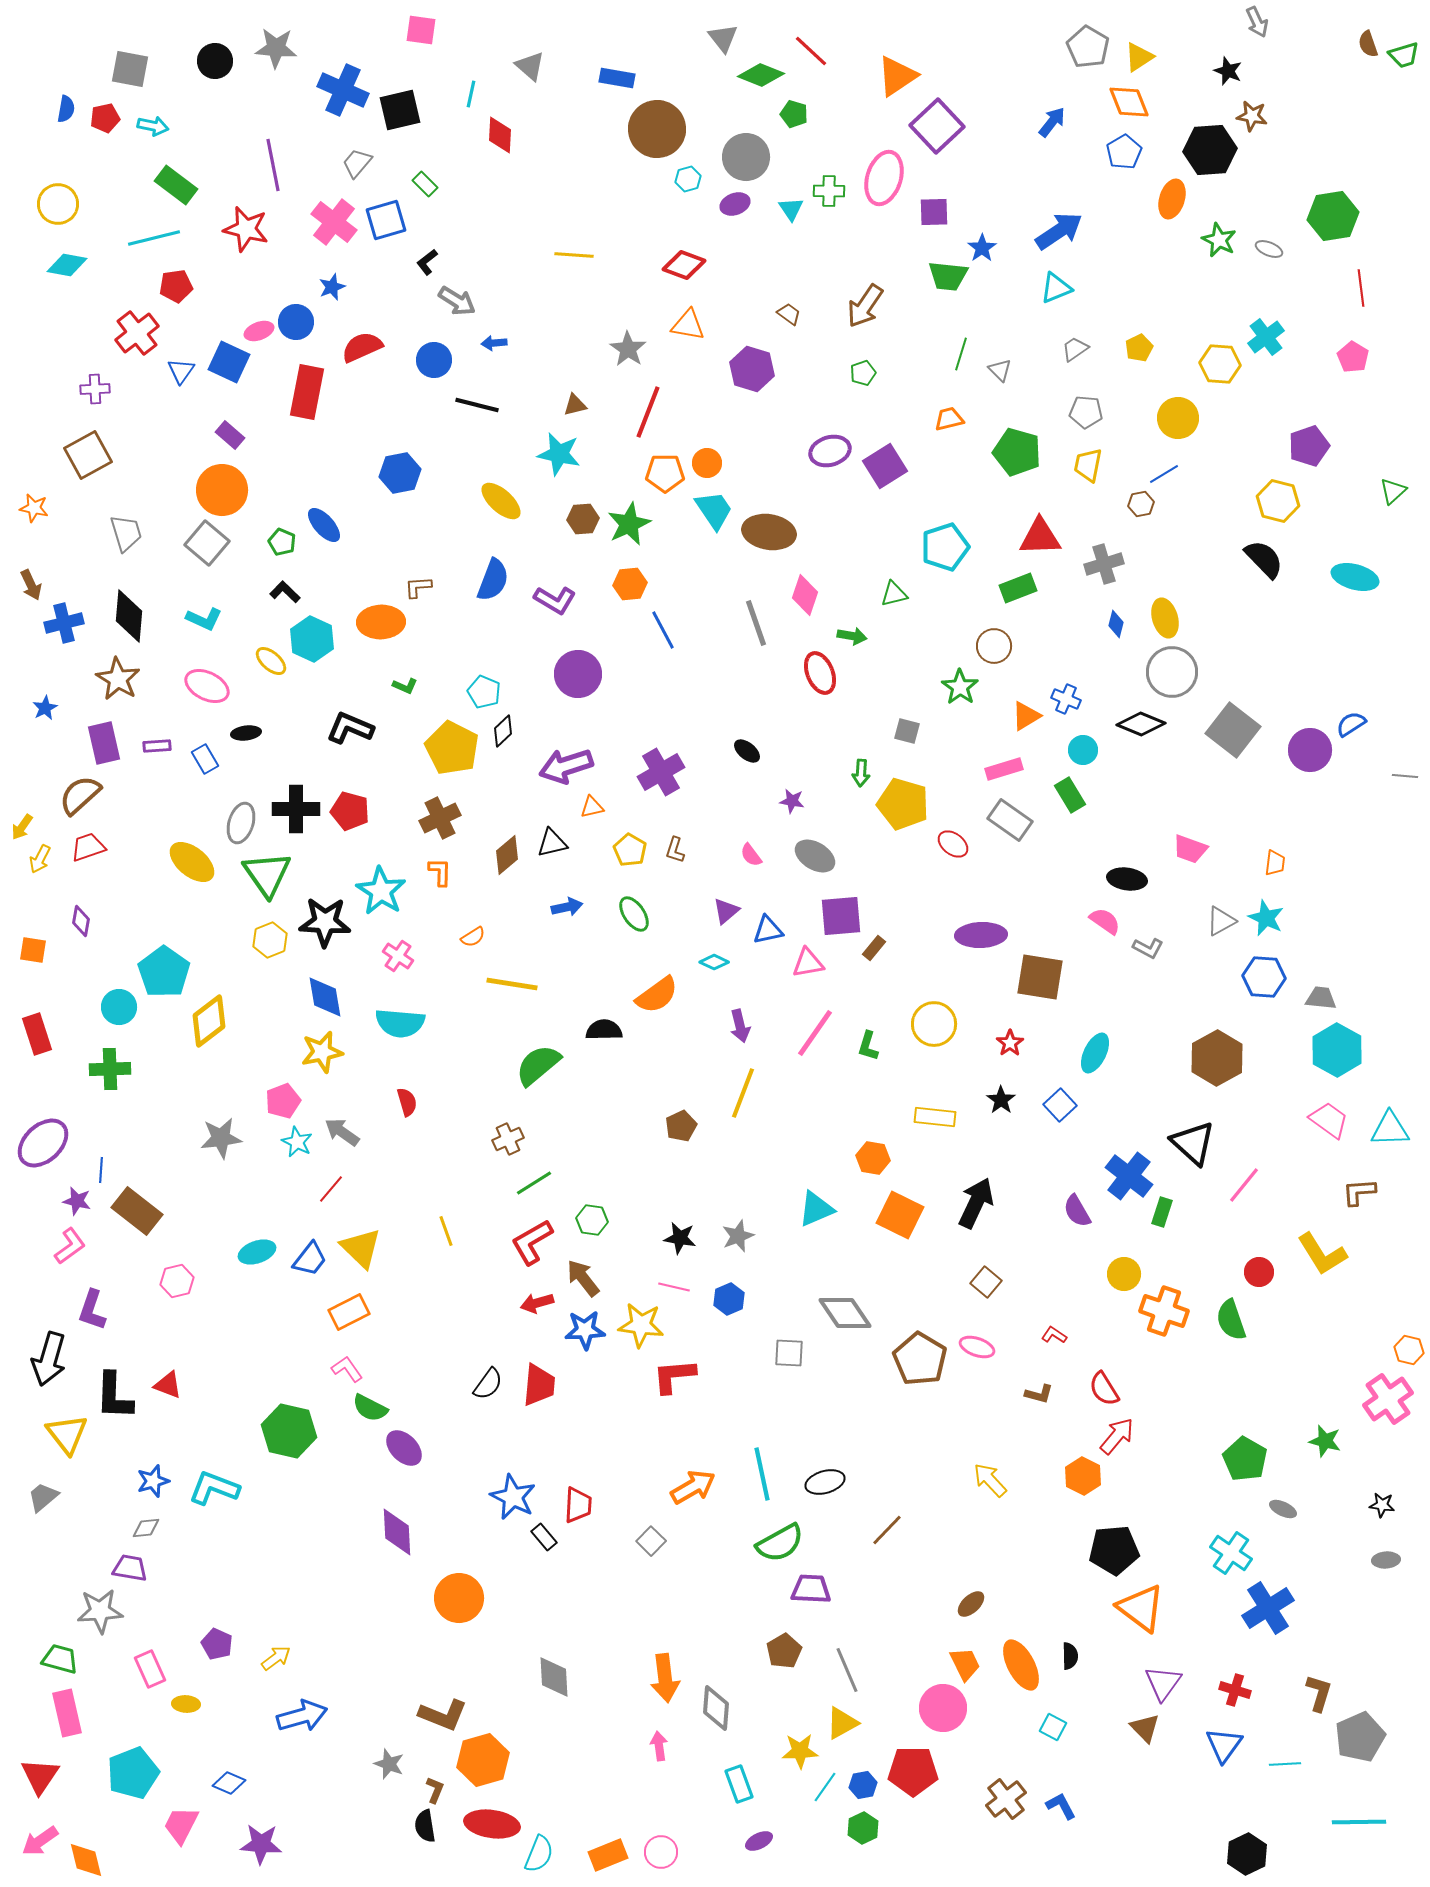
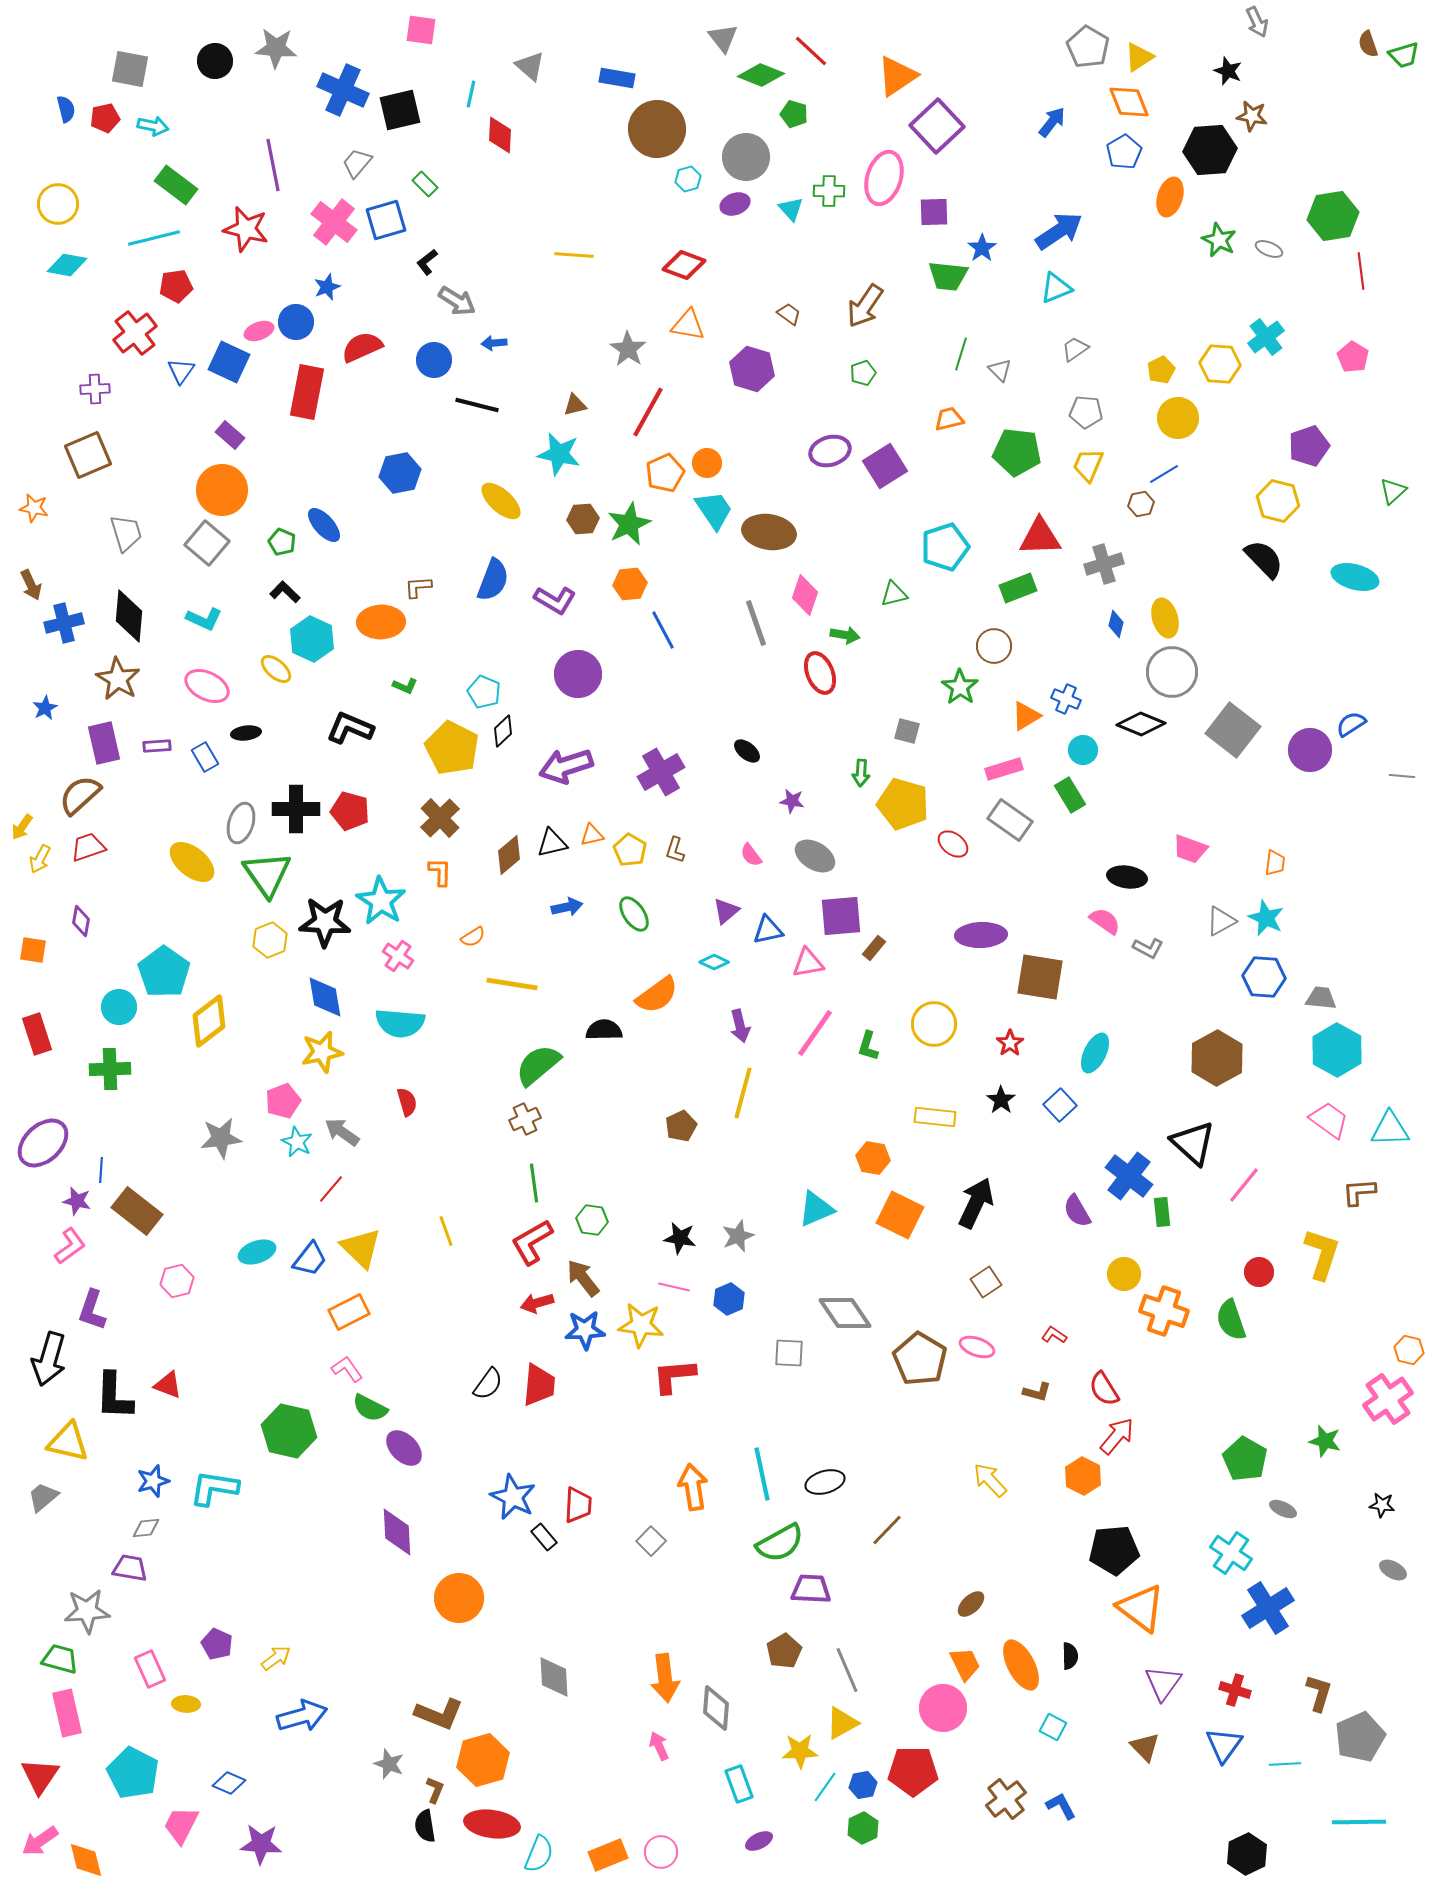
blue semicircle at (66, 109): rotated 24 degrees counterclockwise
orange ellipse at (1172, 199): moved 2 px left, 2 px up
cyan triangle at (791, 209): rotated 8 degrees counterclockwise
blue star at (332, 287): moved 5 px left
red line at (1361, 288): moved 17 px up
red cross at (137, 333): moved 2 px left
yellow pentagon at (1139, 348): moved 22 px right, 22 px down
red line at (648, 412): rotated 8 degrees clockwise
green pentagon at (1017, 452): rotated 9 degrees counterclockwise
brown square at (88, 455): rotated 6 degrees clockwise
yellow trapezoid at (1088, 465): rotated 12 degrees clockwise
orange pentagon at (665, 473): rotated 24 degrees counterclockwise
green arrow at (852, 636): moved 7 px left, 1 px up
yellow ellipse at (271, 661): moved 5 px right, 8 px down
blue rectangle at (205, 759): moved 2 px up
gray line at (1405, 776): moved 3 px left
orange triangle at (592, 807): moved 28 px down
brown cross at (440, 818): rotated 18 degrees counterclockwise
brown diamond at (507, 855): moved 2 px right
black ellipse at (1127, 879): moved 2 px up
cyan star at (381, 891): moved 10 px down
yellow line at (743, 1093): rotated 6 degrees counterclockwise
brown cross at (508, 1139): moved 17 px right, 20 px up
green line at (534, 1183): rotated 66 degrees counterclockwise
green rectangle at (1162, 1212): rotated 24 degrees counterclockwise
yellow L-shape at (1322, 1254): rotated 130 degrees counterclockwise
brown square at (986, 1282): rotated 16 degrees clockwise
brown L-shape at (1039, 1394): moved 2 px left, 2 px up
yellow triangle at (67, 1434): moved 1 px right, 8 px down; rotated 39 degrees counterclockwise
orange arrow at (693, 1487): rotated 69 degrees counterclockwise
cyan L-shape at (214, 1488): rotated 12 degrees counterclockwise
gray ellipse at (1386, 1560): moved 7 px right, 10 px down; rotated 32 degrees clockwise
gray star at (100, 1611): moved 13 px left
brown L-shape at (443, 1715): moved 4 px left, 1 px up
brown triangle at (1145, 1728): moved 19 px down
pink arrow at (659, 1746): rotated 16 degrees counterclockwise
cyan pentagon at (133, 1773): rotated 24 degrees counterclockwise
